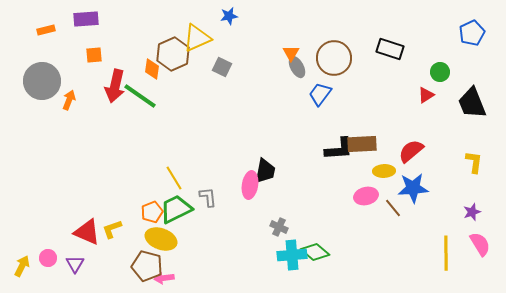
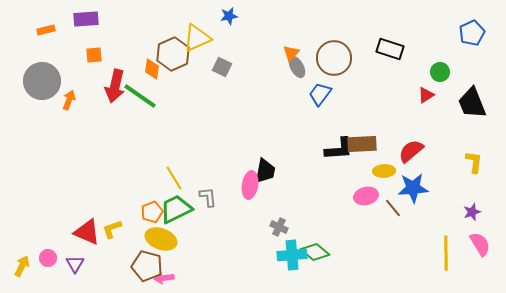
orange triangle at (291, 53): rotated 12 degrees clockwise
